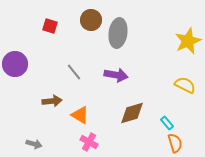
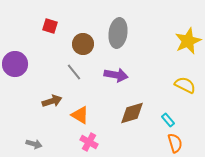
brown circle: moved 8 px left, 24 px down
brown arrow: rotated 12 degrees counterclockwise
cyan rectangle: moved 1 px right, 3 px up
